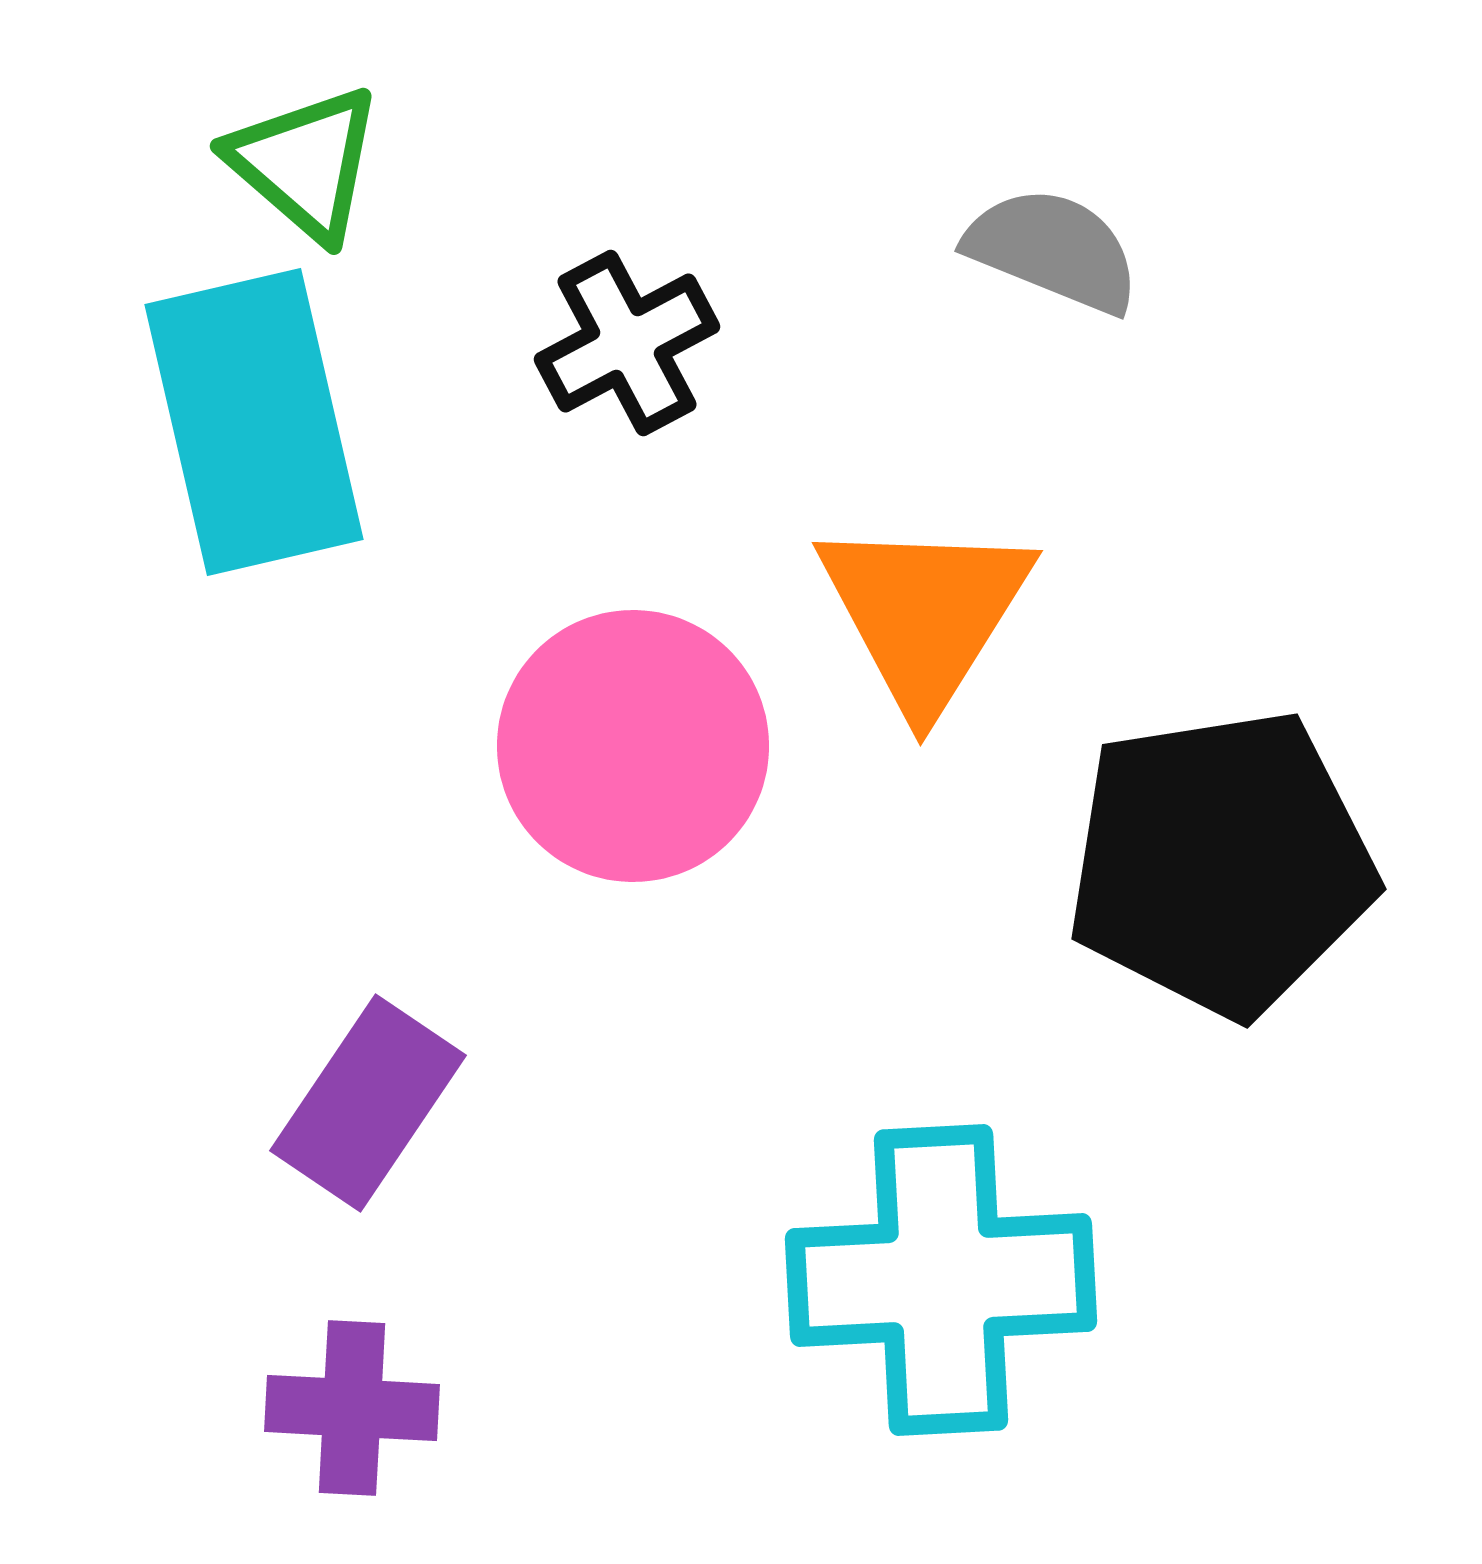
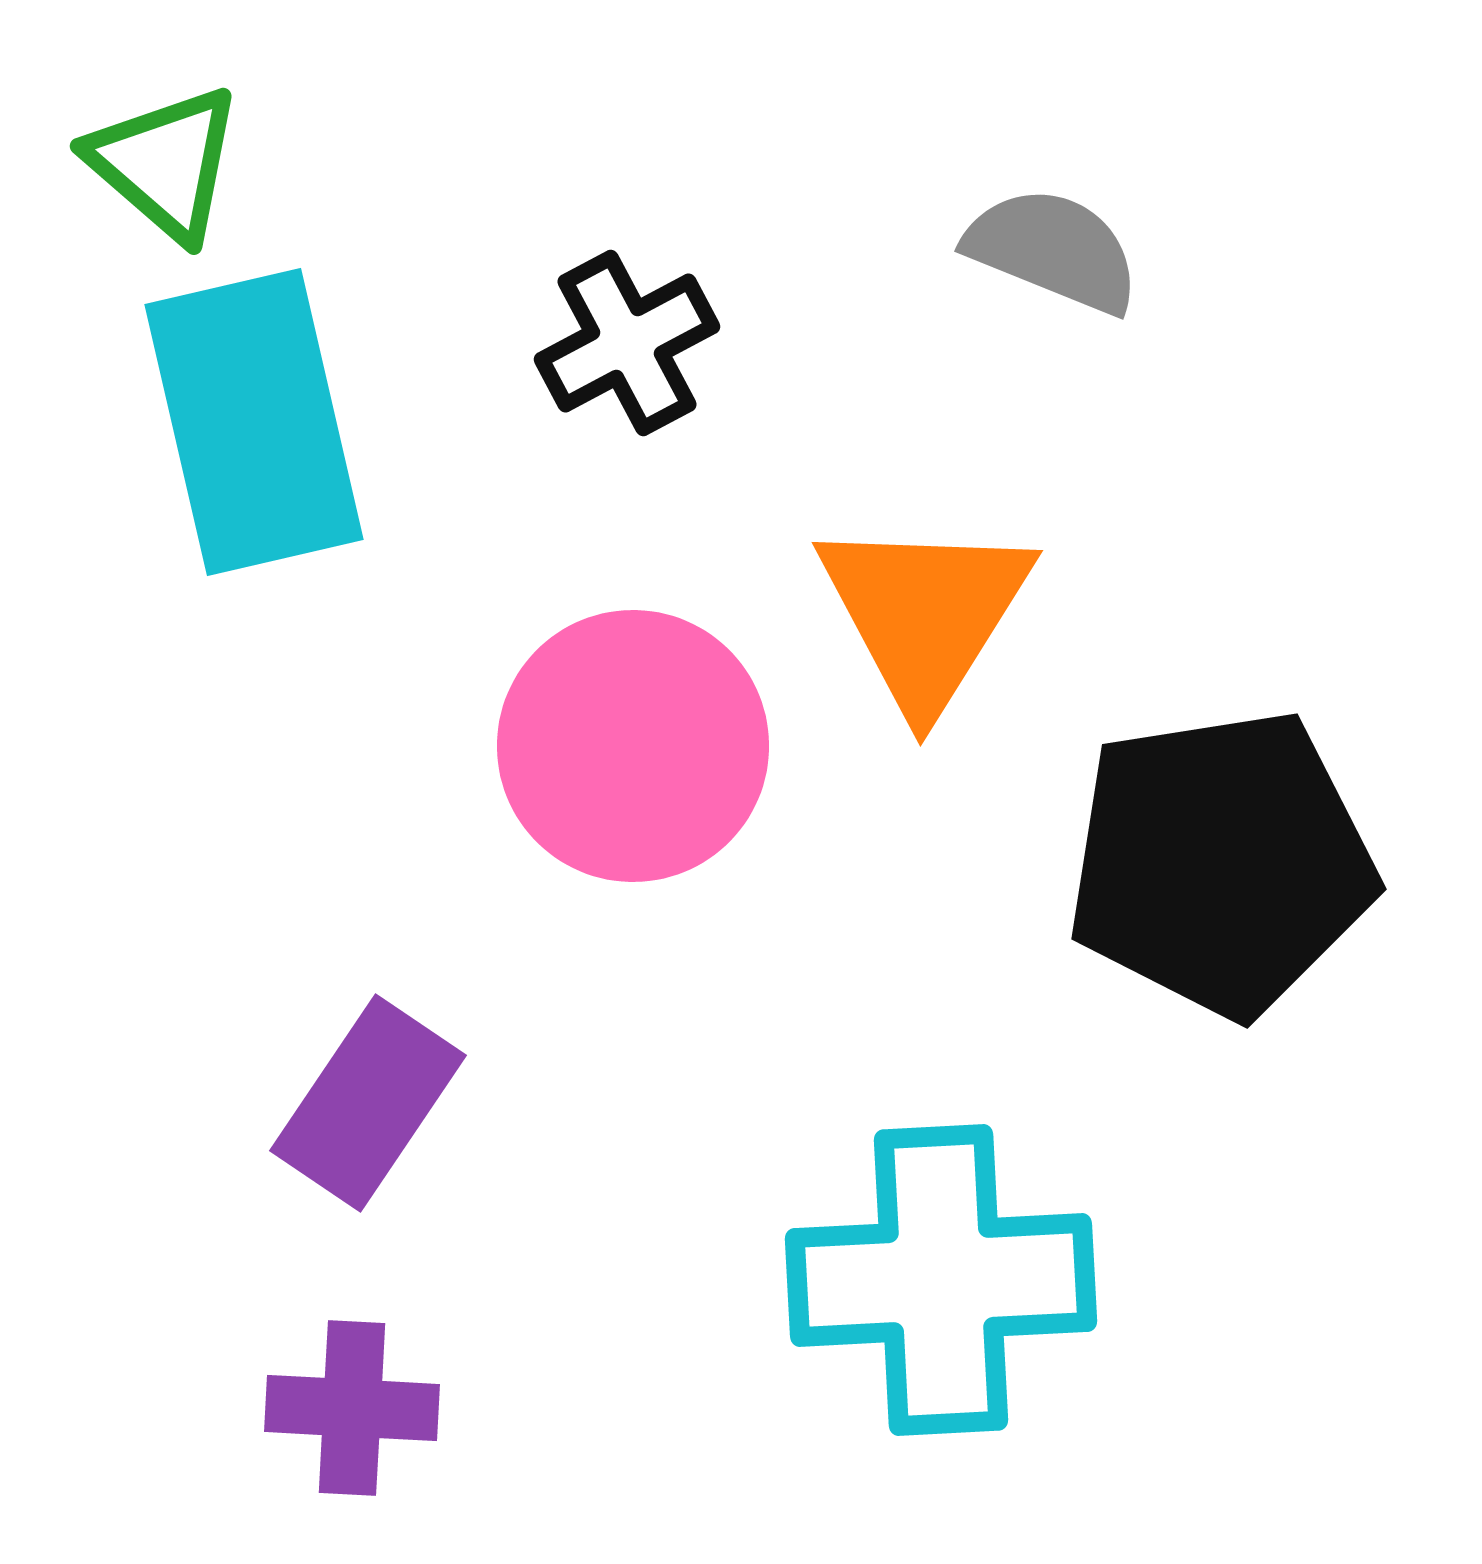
green triangle: moved 140 px left
